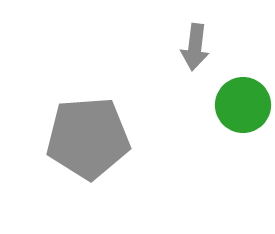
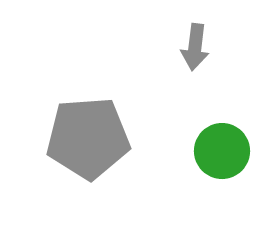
green circle: moved 21 px left, 46 px down
